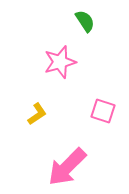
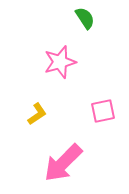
green semicircle: moved 3 px up
pink square: rotated 30 degrees counterclockwise
pink arrow: moved 4 px left, 4 px up
